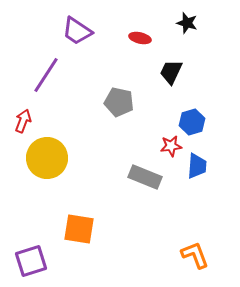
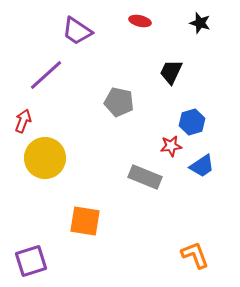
black star: moved 13 px right
red ellipse: moved 17 px up
purple line: rotated 15 degrees clockwise
yellow circle: moved 2 px left
blue trapezoid: moved 5 px right; rotated 52 degrees clockwise
orange square: moved 6 px right, 8 px up
